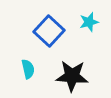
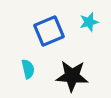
blue square: rotated 24 degrees clockwise
